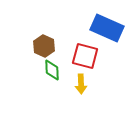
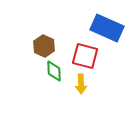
green diamond: moved 2 px right, 1 px down
